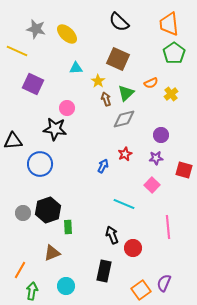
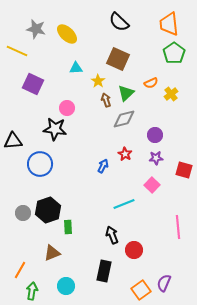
brown arrow: moved 1 px down
purple circle: moved 6 px left
red star: rotated 16 degrees counterclockwise
cyan line: rotated 45 degrees counterclockwise
pink line: moved 10 px right
red circle: moved 1 px right, 2 px down
